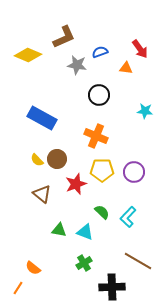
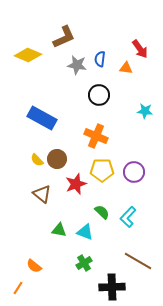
blue semicircle: moved 7 px down; rotated 63 degrees counterclockwise
orange semicircle: moved 1 px right, 2 px up
